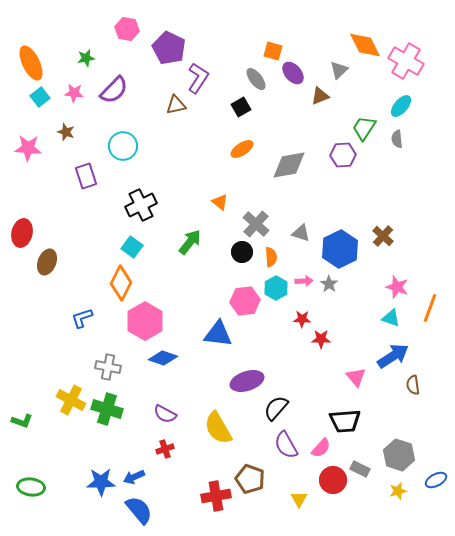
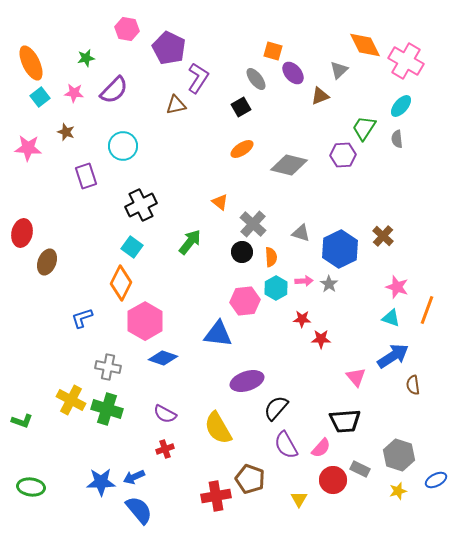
gray diamond at (289, 165): rotated 24 degrees clockwise
gray cross at (256, 224): moved 3 px left
orange line at (430, 308): moved 3 px left, 2 px down
